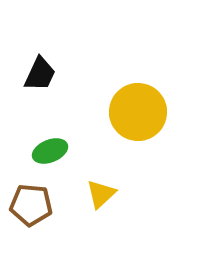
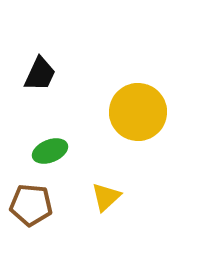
yellow triangle: moved 5 px right, 3 px down
